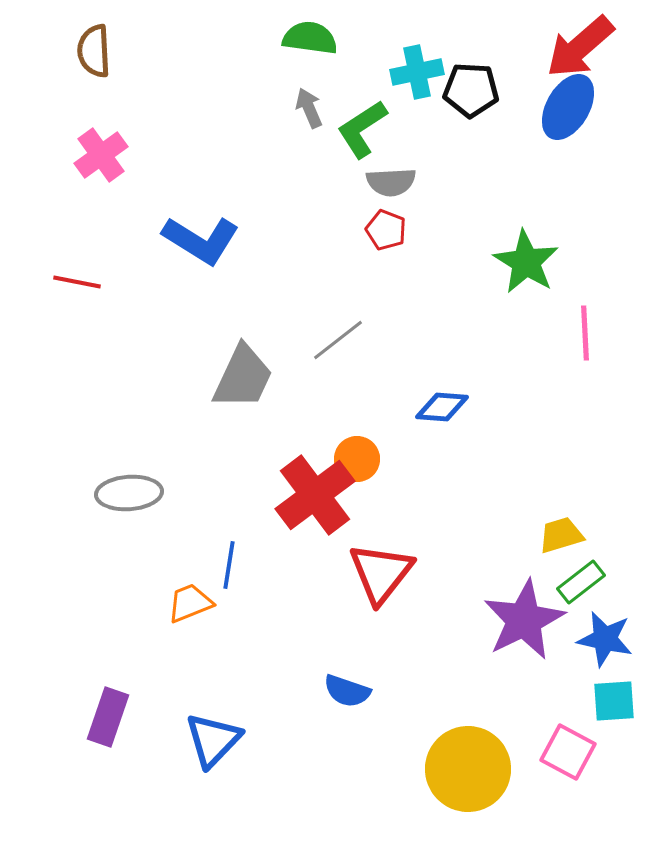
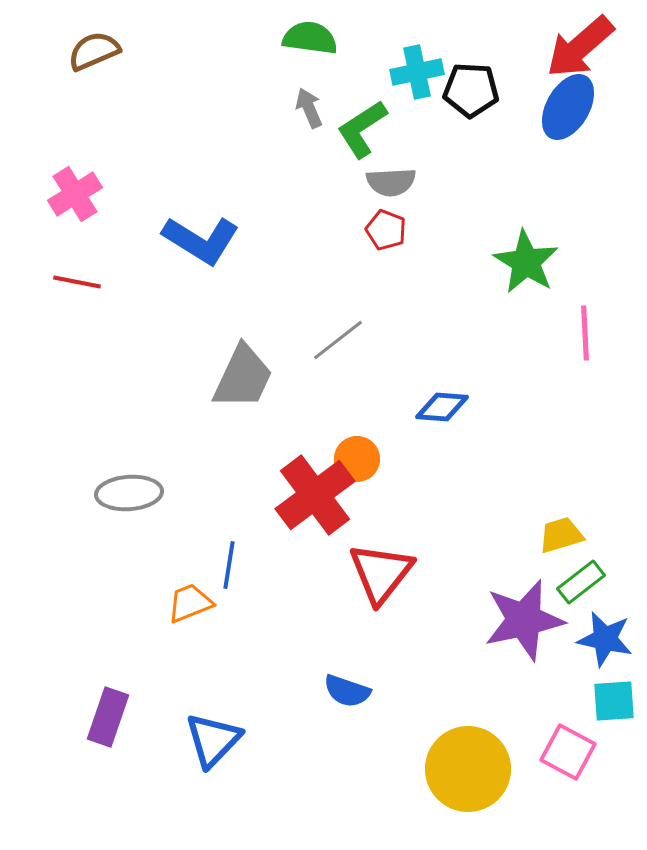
brown semicircle: rotated 70 degrees clockwise
pink cross: moved 26 px left, 39 px down; rotated 4 degrees clockwise
purple star: rotated 14 degrees clockwise
